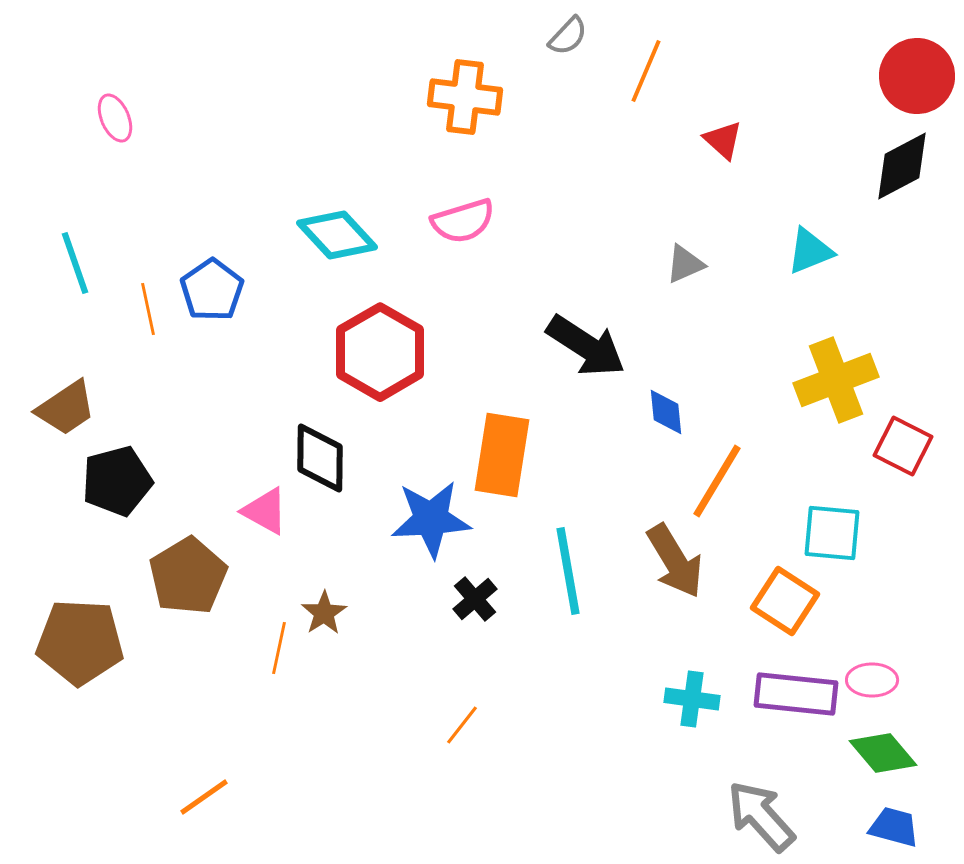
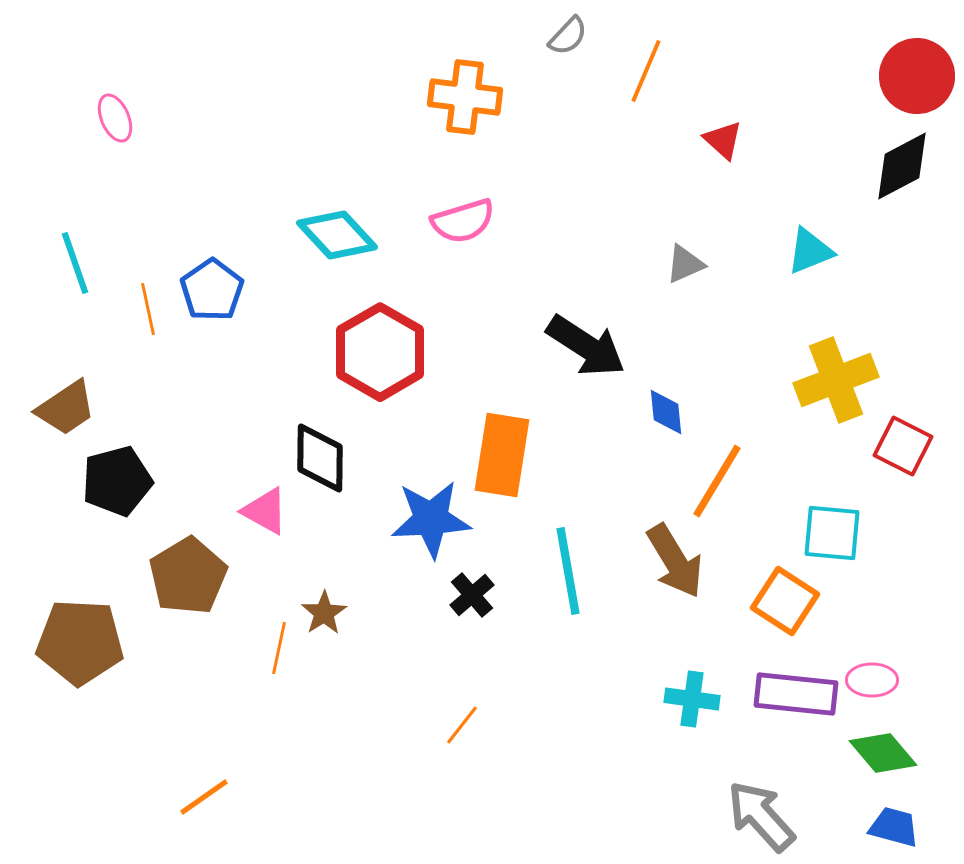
black cross at (475, 599): moved 3 px left, 4 px up
